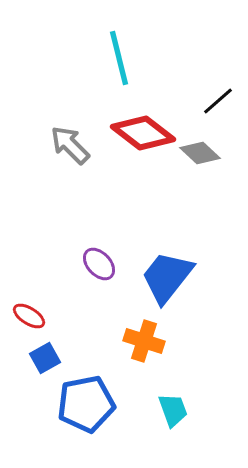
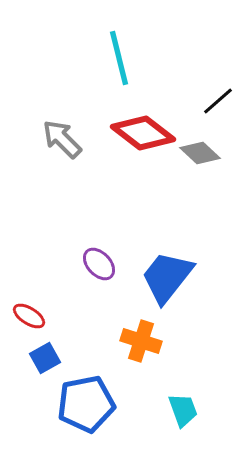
gray arrow: moved 8 px left, 6 px up
orange cross: moved 3 px left
cyan trapezoid: moved 10 px right
